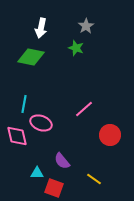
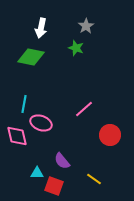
red square: moved 2 px up
